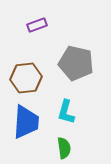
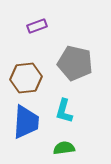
purple rectangle: moved 1 px down
gray pentagon: moved 1 px left
cyan L-shape: moved 2 px left, 1 px up
green semicircle: rotated 90 degrees counterclockwise
